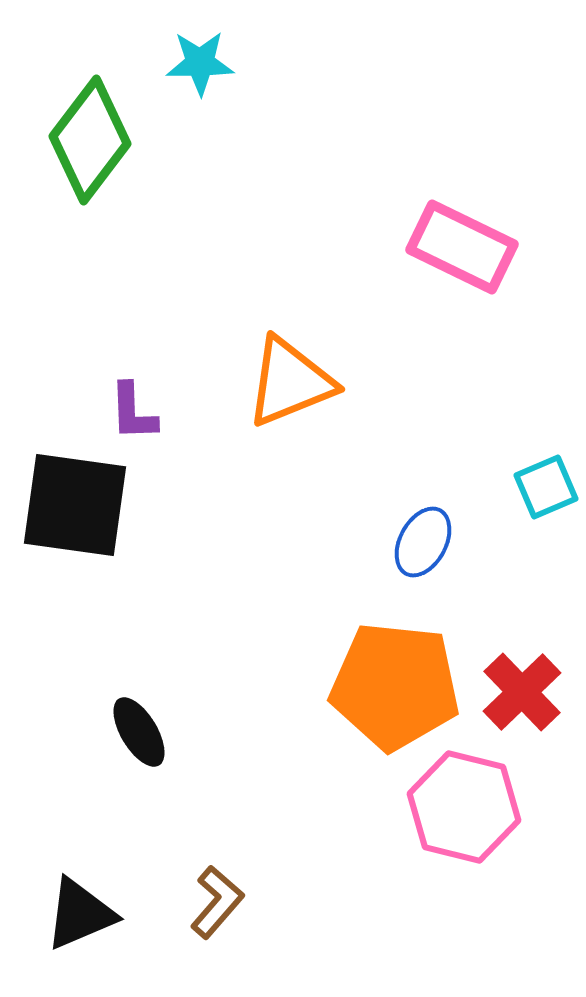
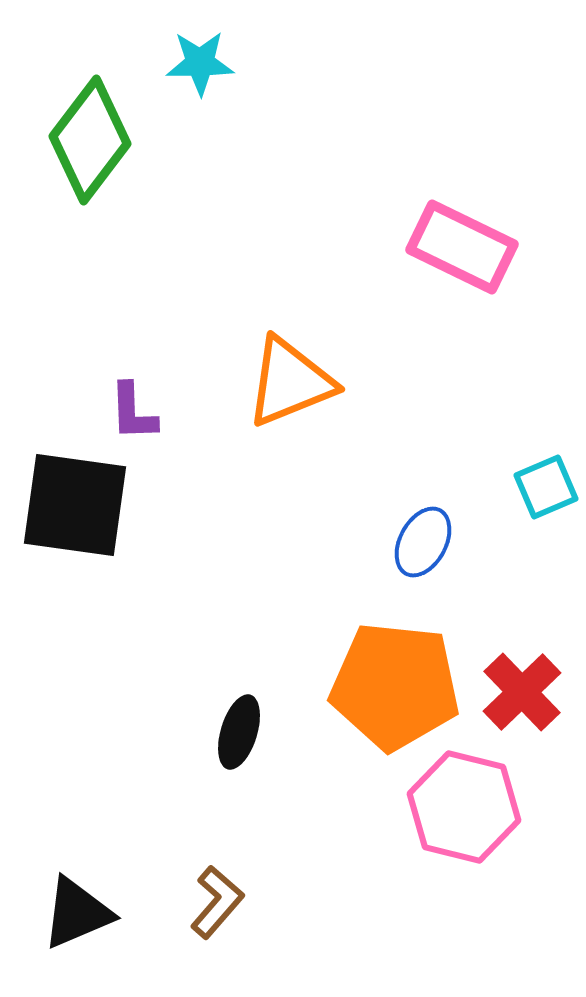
black ellipse: moved 100 px right; rotated 48 degrees clockwise
black triangle: moved 3 px left, 1 px up
